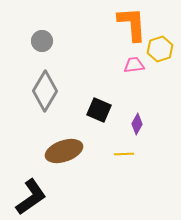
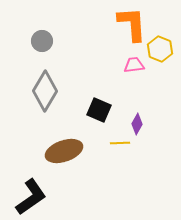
yellow hexagon: rotated 20 degrees counterclockwise
yellow line: moved 4 px left, 11 px up
